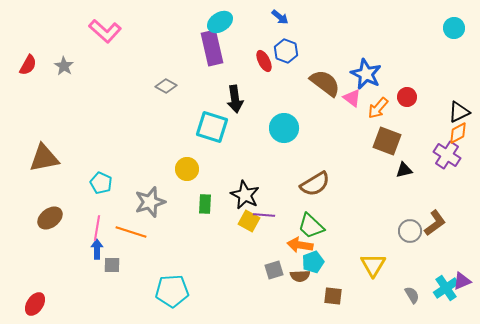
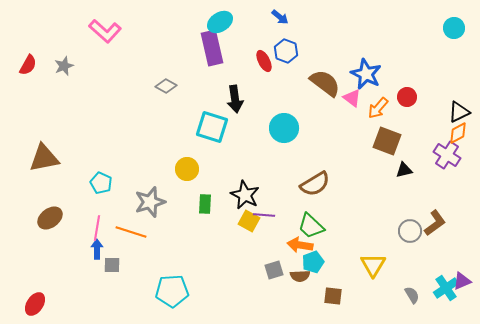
gray star at (64, 66): rotated 18 degrees clockwise
